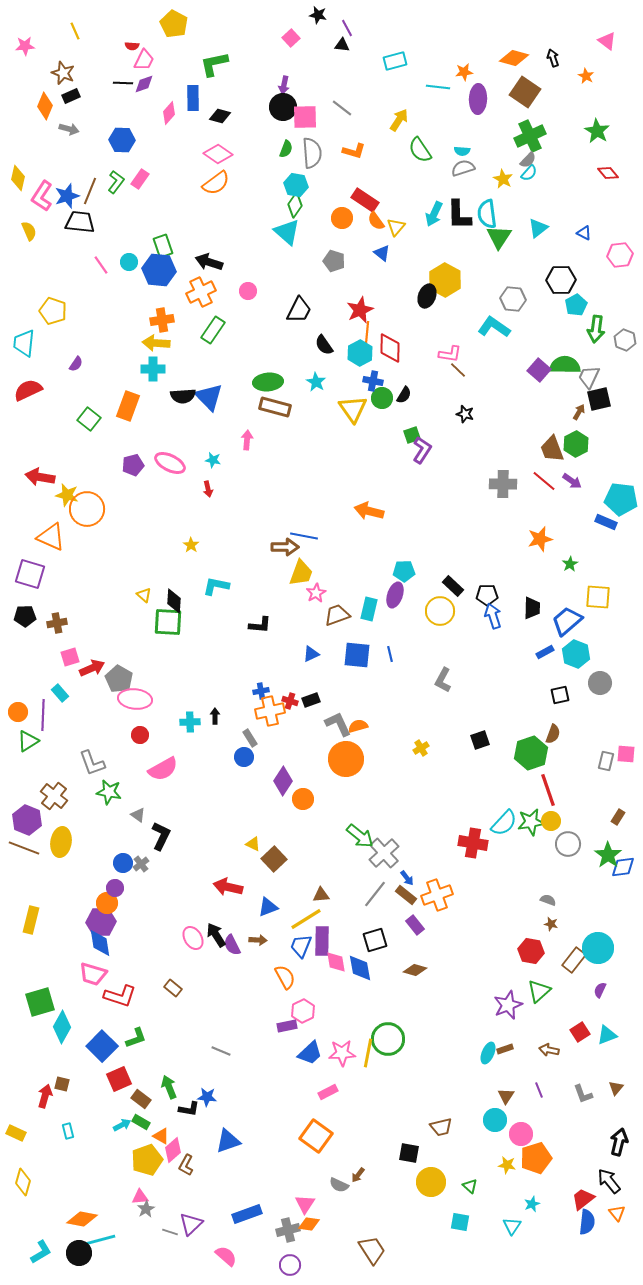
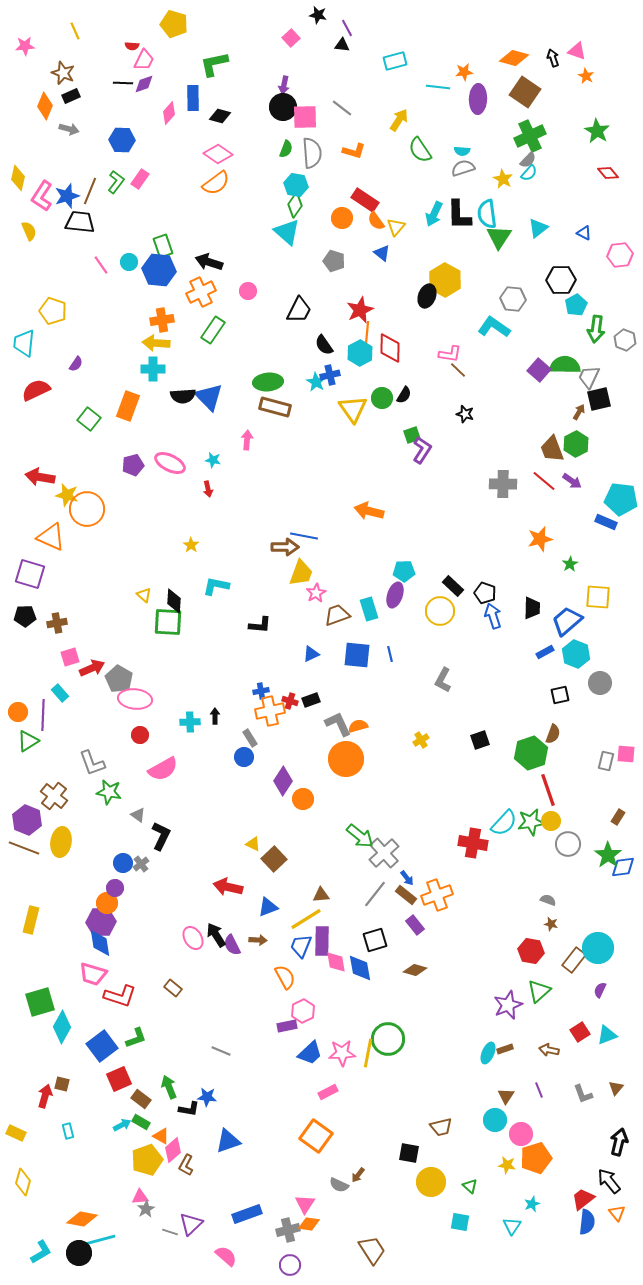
yellow pentagon at (174, 24): rotated 12 degrees counterclockwise
pink triangle at (607, 41): moved 30 px left, 10 px down; rotated 18 degrees counterclockwise
blue cross at (373, 381): moved 43 px left, 6 px up; rotated 24 degrees counterclockwise
red semicircle at (28, 390): moved 8 px right
black pentagon at (487, 595): moved 2 px left, 2 px up; rotated 20 degrees clockwise
cyan rectangle at (369, 609): rotated 30 degrees counterclockwise
yellow cross at (421, 748): moved 8 px up
blue square at (102, 1046): rotated 8 degrees clockwise
